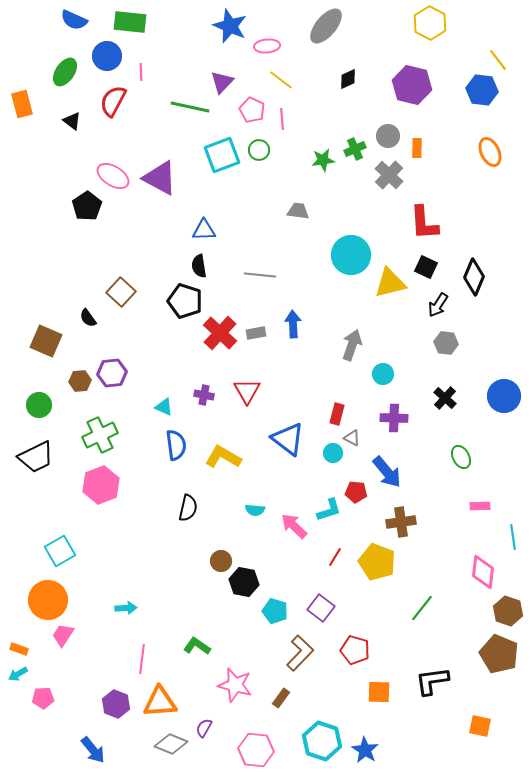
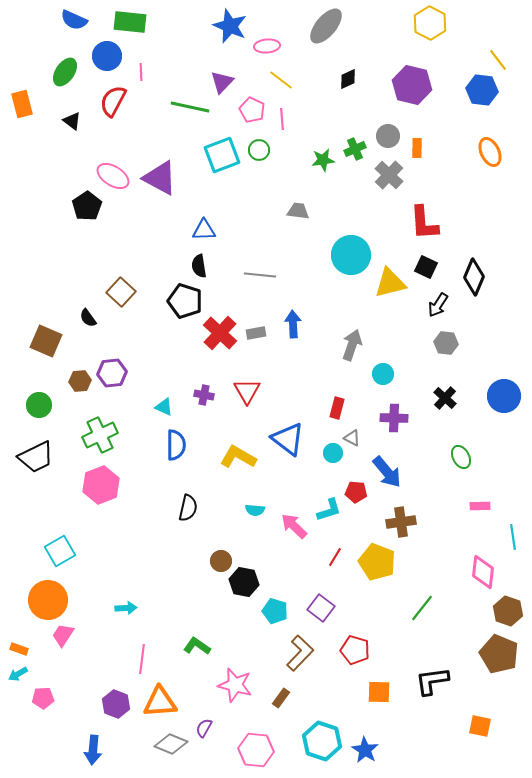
red rectangle at (337, 414): moved 6 px up
blue semicircle at (176, 445): rotated 8 degrees clockwise
yellow L-shape at (223, 457): moved 15 px right
blue arrow at (93, 750): rotated 44 degrees clockwise
